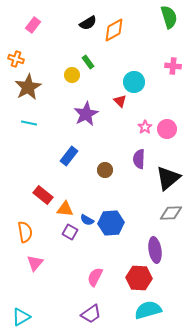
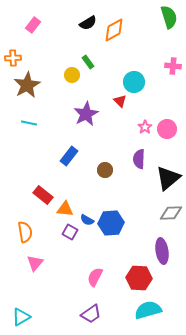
orange cross: moved 3 px left, 1 px up; rotated 21 degrees counterclockwise
brown star: moved 1 px left, 2 px up
purple ellipse: moved 7 px right, 1 px down
